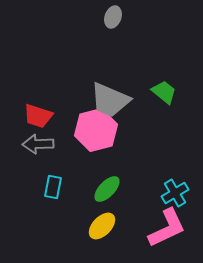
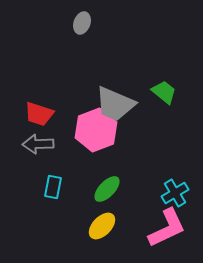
gray ellipse: moved 31 px left, 6 px down
gray trapezoid: moved 5 px right, 4 px down
red trapezoid: moved 1 px right, 2 px up
pink hexagon: rotated 6 degrees counterclockwise
